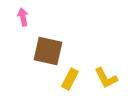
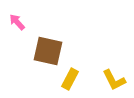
pink arrow: moved 6 px left, 5 px down; rotated 30 degrees counterclockwise
yellow L-shape: moved 8 px right, 2 px down
